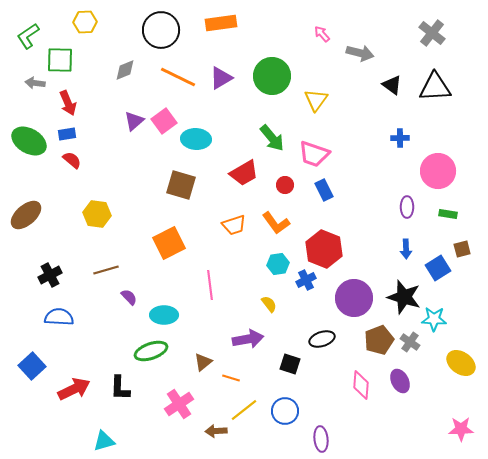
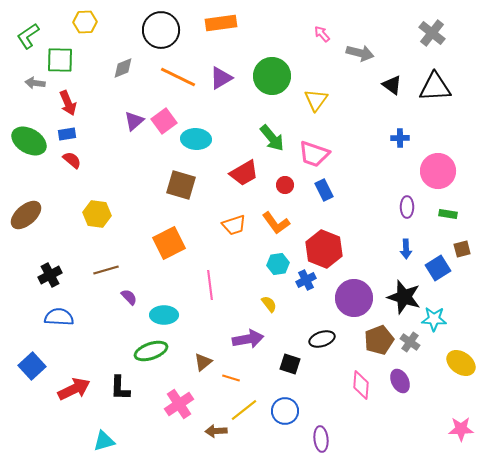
gray diamond at (125, 70): moved 2 px left, 2 px up
